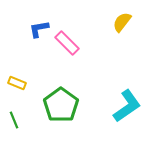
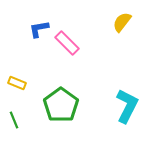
cyan L-shape: rotated 28 degrees counterclockwise
